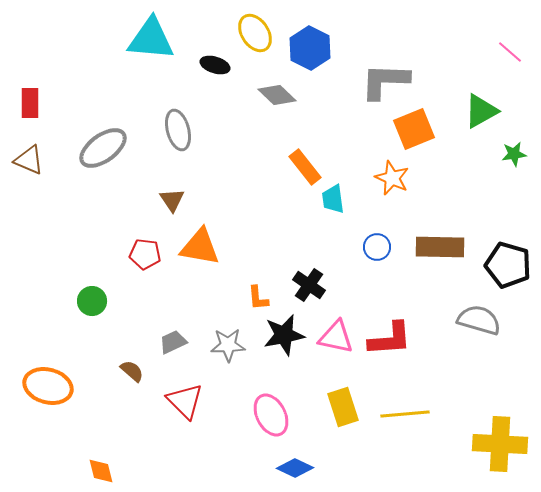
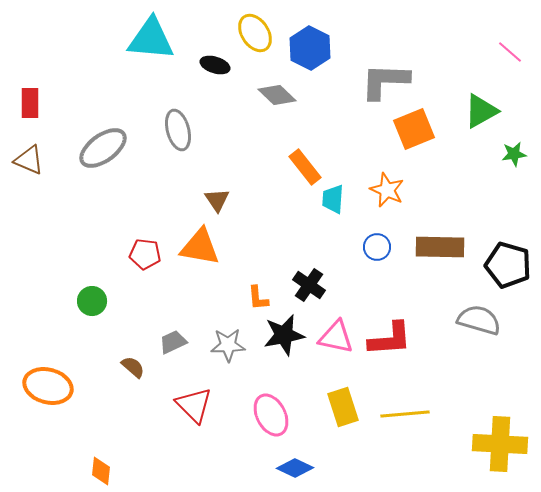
orange star at (392, 178): moved 5 px left, 12 px down
cyan trapezoid at (333, 199): rotated 12 degrees clockwise
brown triangle at (172, 200): moved 45 px right
brown semicircle at (132, 371): moved 1 px right, 4 px up
red triangle at (185, 401): moved 9 px right, 4 px down
orange diamond at (101, 471): rotated 20 degrees clockwise
